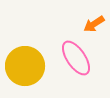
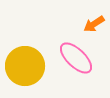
pink ellipse: rotated 12 degrees counterclockwise
